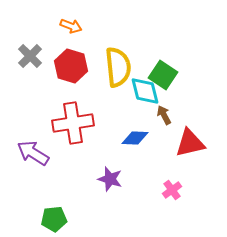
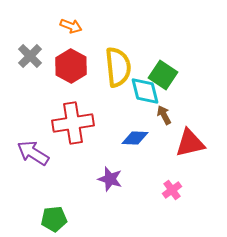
red hexagon: rotated 12 degrees clockwise
